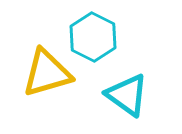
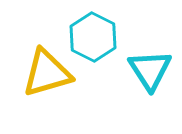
cyan triangle: moved 23 px right, 25 px up; rotated 21 degrees clockwise
